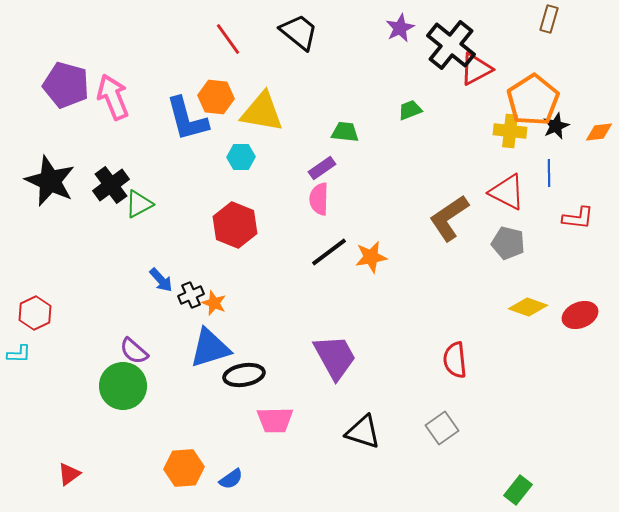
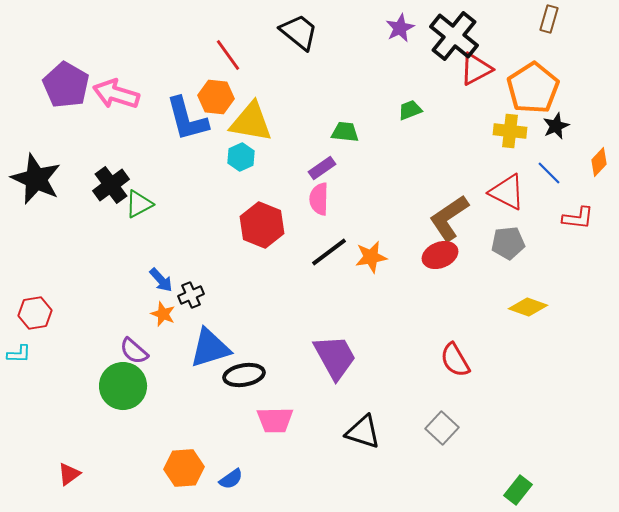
red line at (228, 39): moved 16 px down
black cross at (451, 45): moved 3 px right, 9 px up
purple pentagon at (66, 85): rotated 15 degrees clockwise
pink arrow at (113, 97): moved 3 px right, 3 px up; rotated 51 degrees counterclockwise
orange pentagon at (533, 100): moved 12 px up
yellow triangle at (262, 112): moved 11 px left, 10 px down
orange diamond at (599, 132): moved 30 px down; rotated 40 degrees counterclockwise
cyan hexagon at (241, 157): rotated 24 degrees counterclockwise
blue line at (549, 173): rotated 44 degrees counterclockwise
black star at (50, 181): moved 14 px left, 2 px up
red hexagon at (235, 225): moved 27 px right
gray pentagon at (508, 243): rotated 20 degrees counterclockwise
orange star at (214, 303): moved 51 px left, 11 px down
red hexagon at (35, 313): rotated 16 degrees clockwise
red ellipse at (580, 315): moved 140 px left, 60 px up
red semicircle at (455, 360): rotated 24 degrees counterclockwise
gray square at (442, 428): rotated 12 degrees counterclockwise
